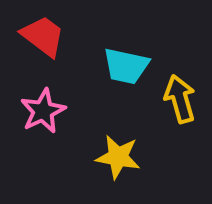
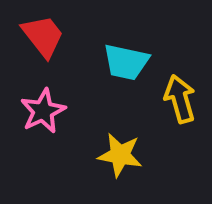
red trapezoid: rotated 15 degrees clockwise
cyan trapezoid: moved 4 px up
yellow star: moved 2 px right, 2 px up
